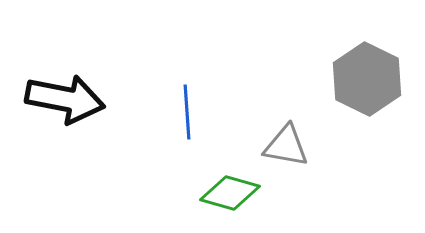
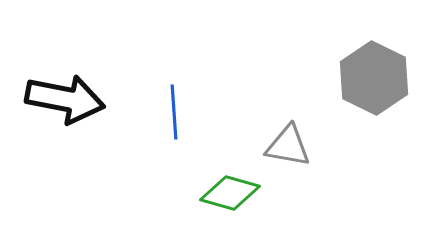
gray hexagon: moved 7 px right, 1 px up
blue line: moved 13 px left
gray triangle: moved 2 px right
